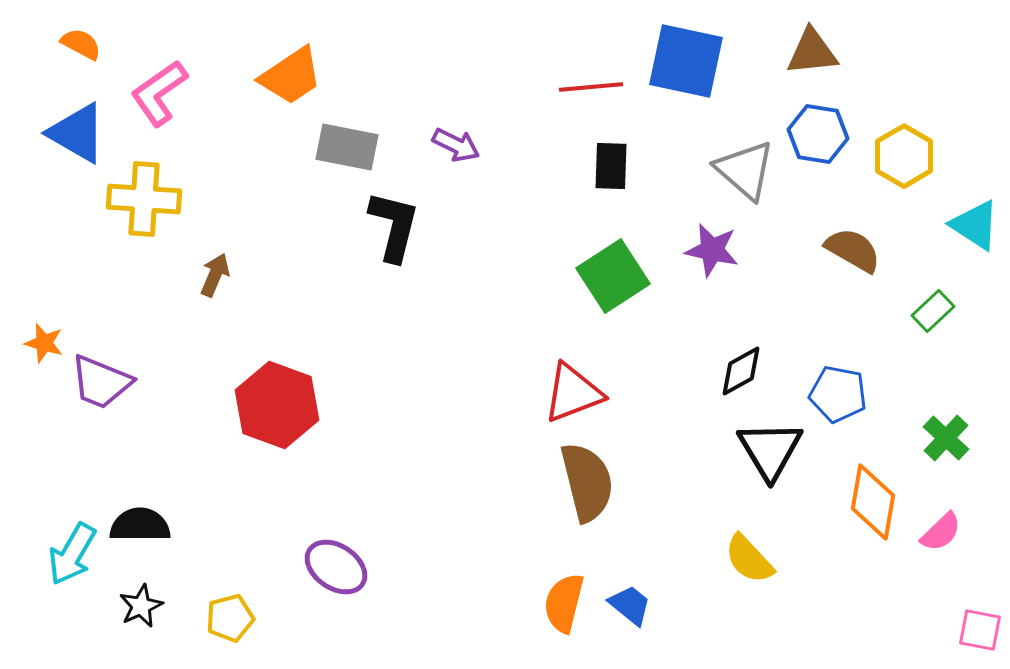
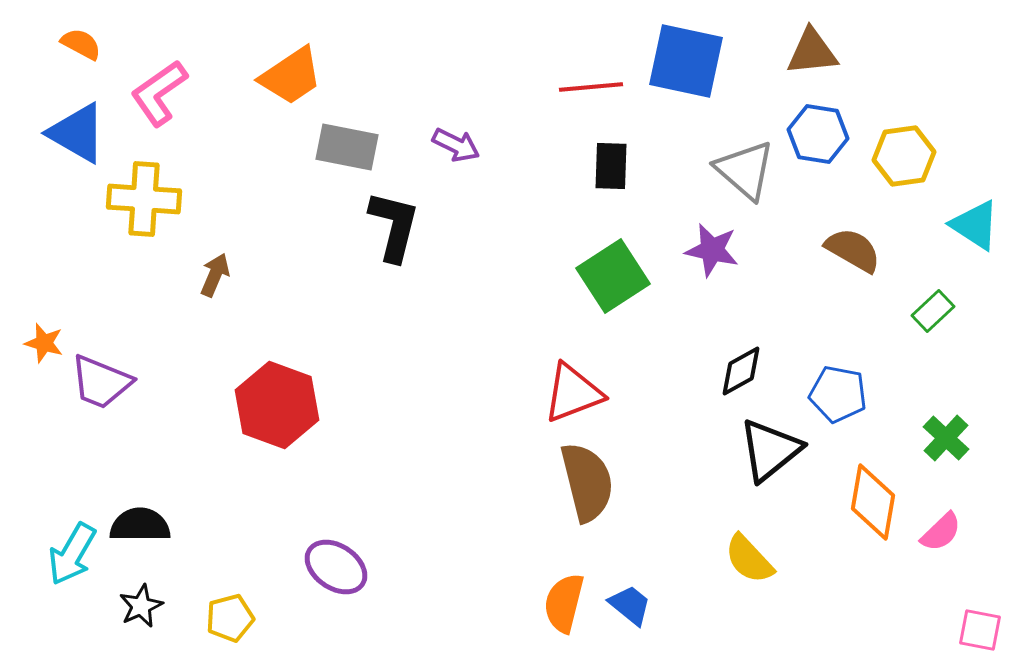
yellow hexagon at (904, 156): rotated 22 degrees clockwise
black triangle at (770, 450): rotated 22 degrees clockwise
